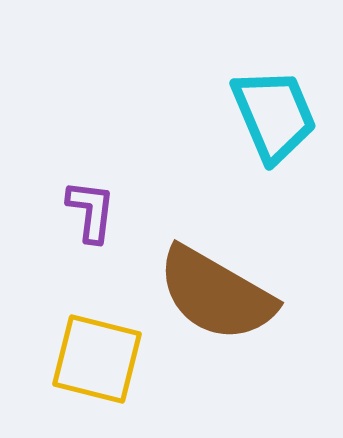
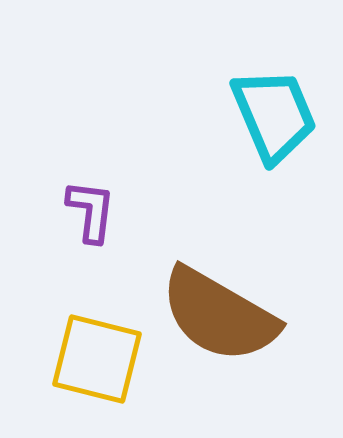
brown semicircle: moved 3 px right, 21 px down
